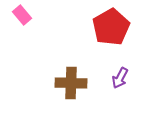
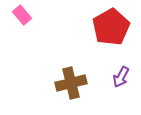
purple arrow: moved 1 px right, 1 px up
brown cross: rotated 16 degrees counterclockwise
